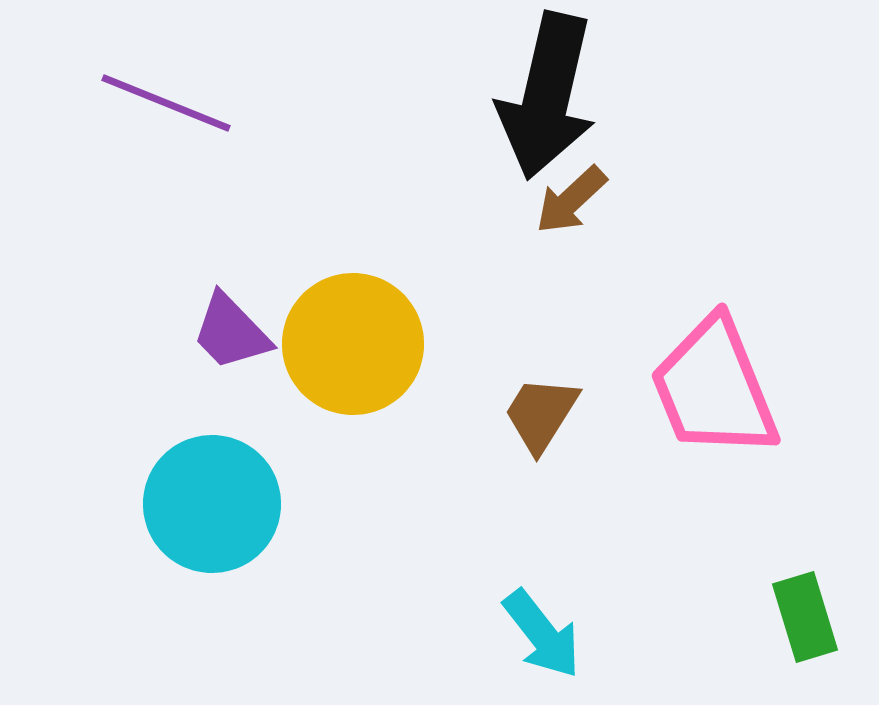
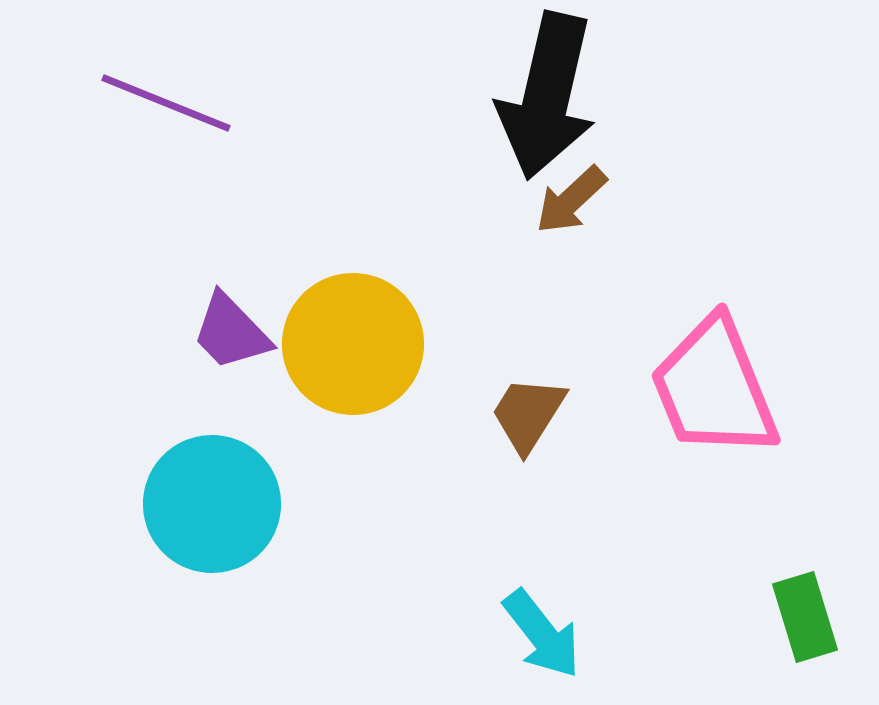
brown trapezoid: moved 13 px left
